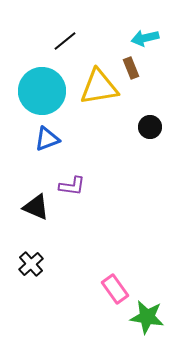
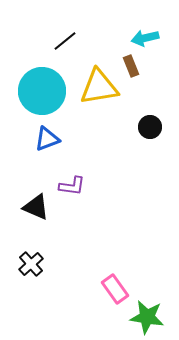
brown rectangle: moved 2 px up
